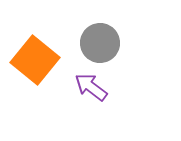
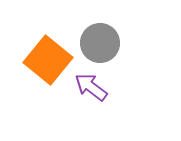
orange square: moved 13 px right
